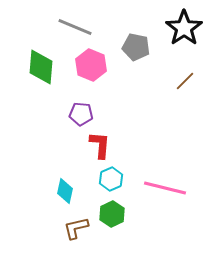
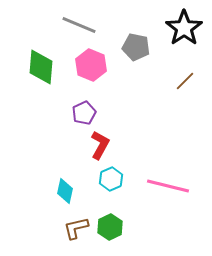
gray line: moved 4 px right, 2 px up
purple pentagon: moved 3 px right, 1 px up; rotated 30 degrees counterclockwise
red L-shape: rotated 24 degrees clockwise
pink line: moved 3 px right, 2 px up
green hexagon: moved 2 px left, 13 px down
